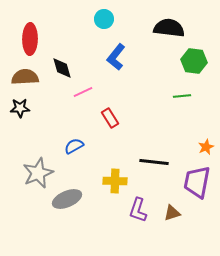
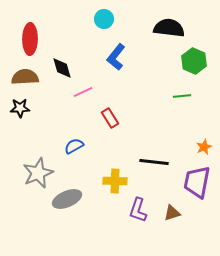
green hexagon: rotated 15 degrees clockwise
orange star: moved 2 px left
